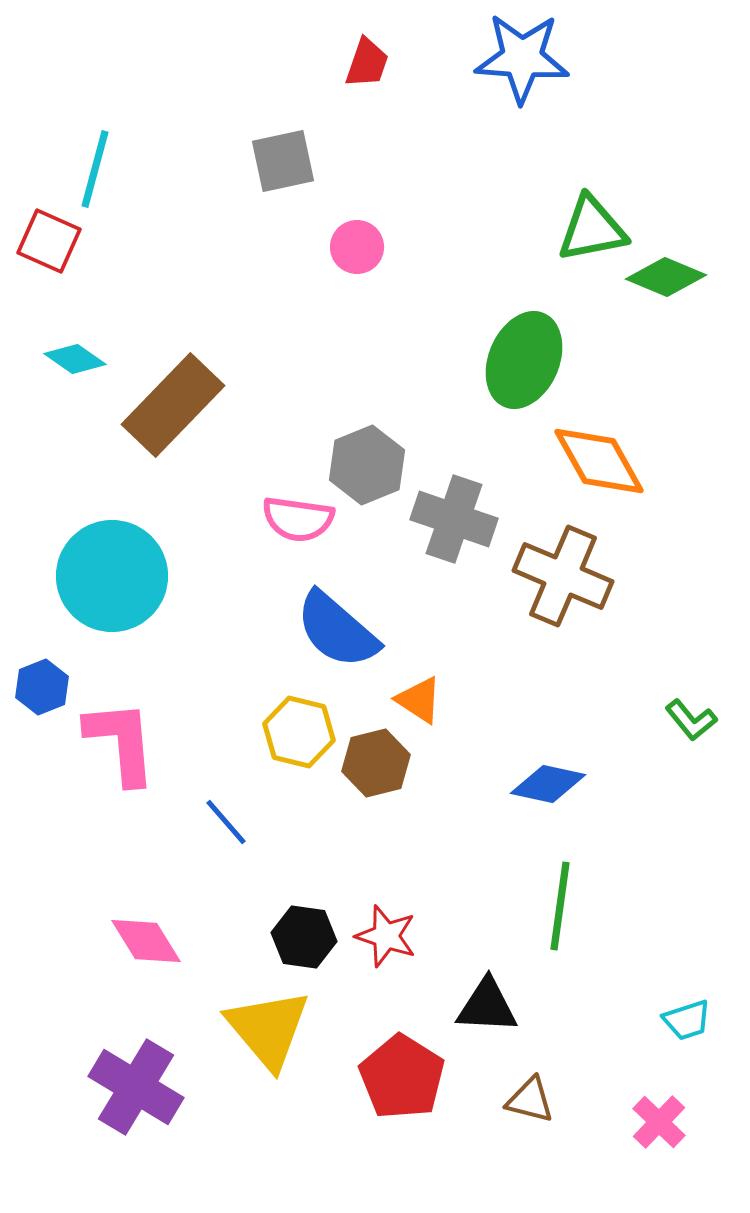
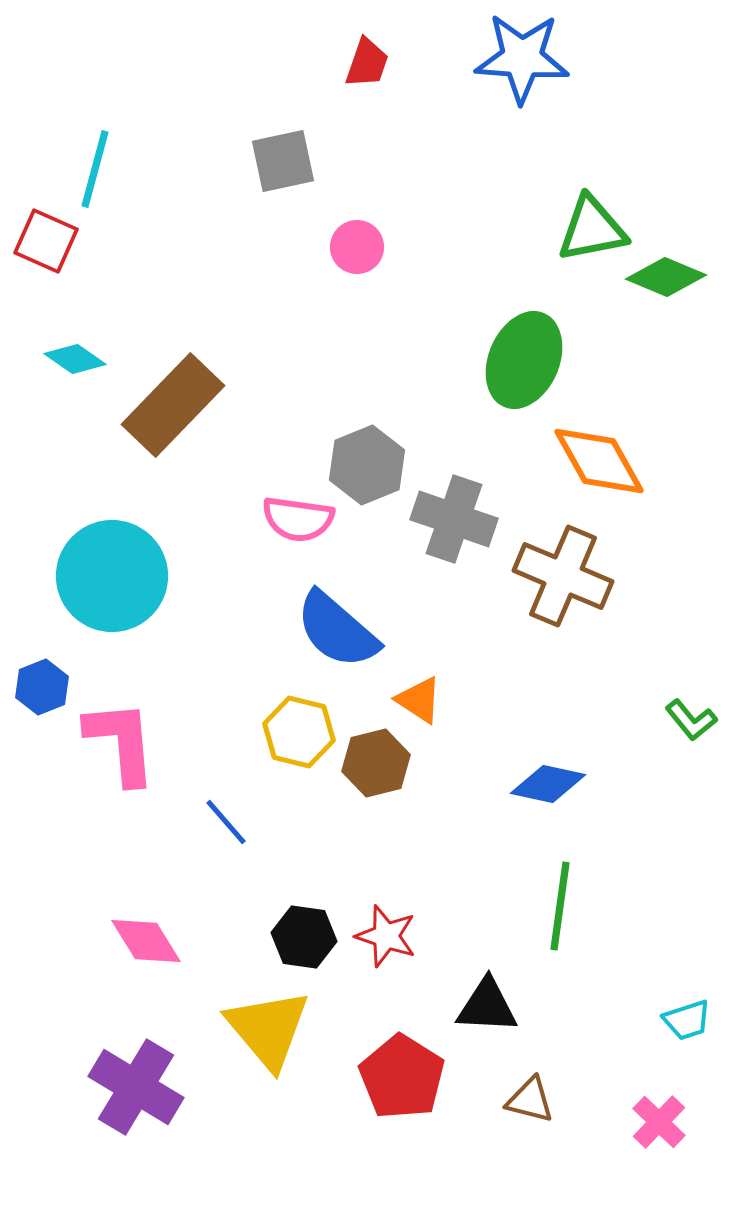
red square: moved 3 px left
